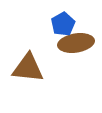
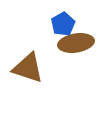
brown triangle: rotated 12 degrees clockwise
